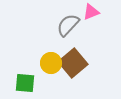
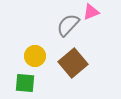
yellow circle: moved 16 px left, 7 px up
